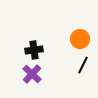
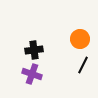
purple cross: rotated 24 degrees counterclockwise
